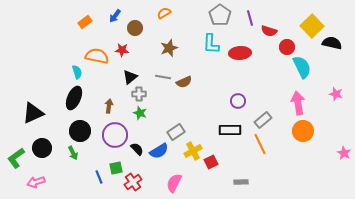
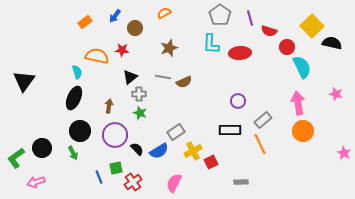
black triangle at (33, 113): moved 9 px left, 32 px up; rotated 30 degrees counterclockwise
